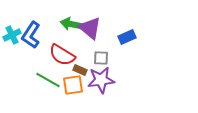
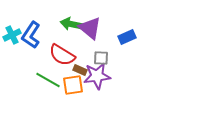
purple star: moved 4 px left, 4 px up
